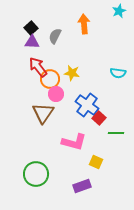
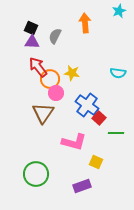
orange arrow: moved 1 px right, 1 px up
black square: rotated 24 degrees counterclockwise
pink circle: moved 1 px up
